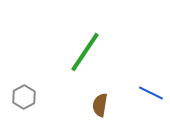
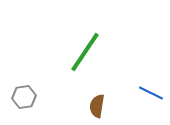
gray hexagon: rotated 20 degrees clockwise
brown semicircle: moved 3 px left, 1 px down
